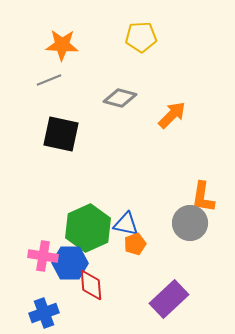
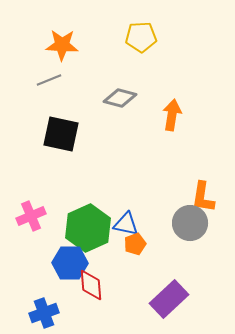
orange arrow: rotated 36 degrees counterclockwise
pink cross: moved 12 px left, 40 px up; rotated 32 degrees counterclockwise
